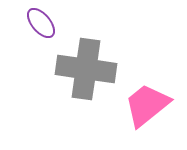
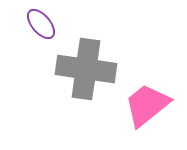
purple ellipse: moved 1 px down
